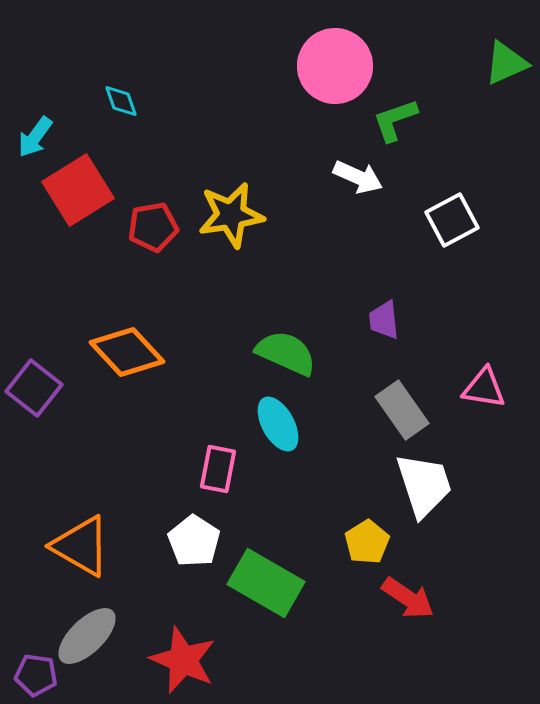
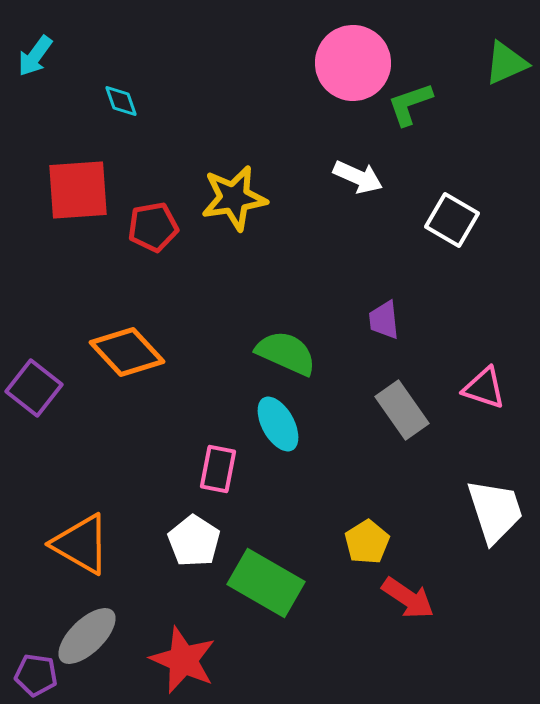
pink circle: moved 18 px right, 3 px up
green L-shape: moved 15 px right, 16 px up
cyan arrow: moved 81 px up
red square: rotated 28 degrees clockwise
yellow star: moved 3 px right, 17 px up
white square: rotated 32 degrees counterclockwise
pink triangle: rotated 9 degrees clockwise
white trapezoid: moved 71 px right, 26 px down
orange triangle: moved 2 px up
